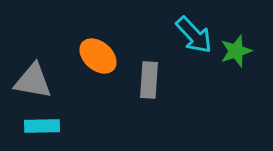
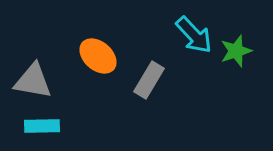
gray rectangle: rotated 27 degrees clockwise
